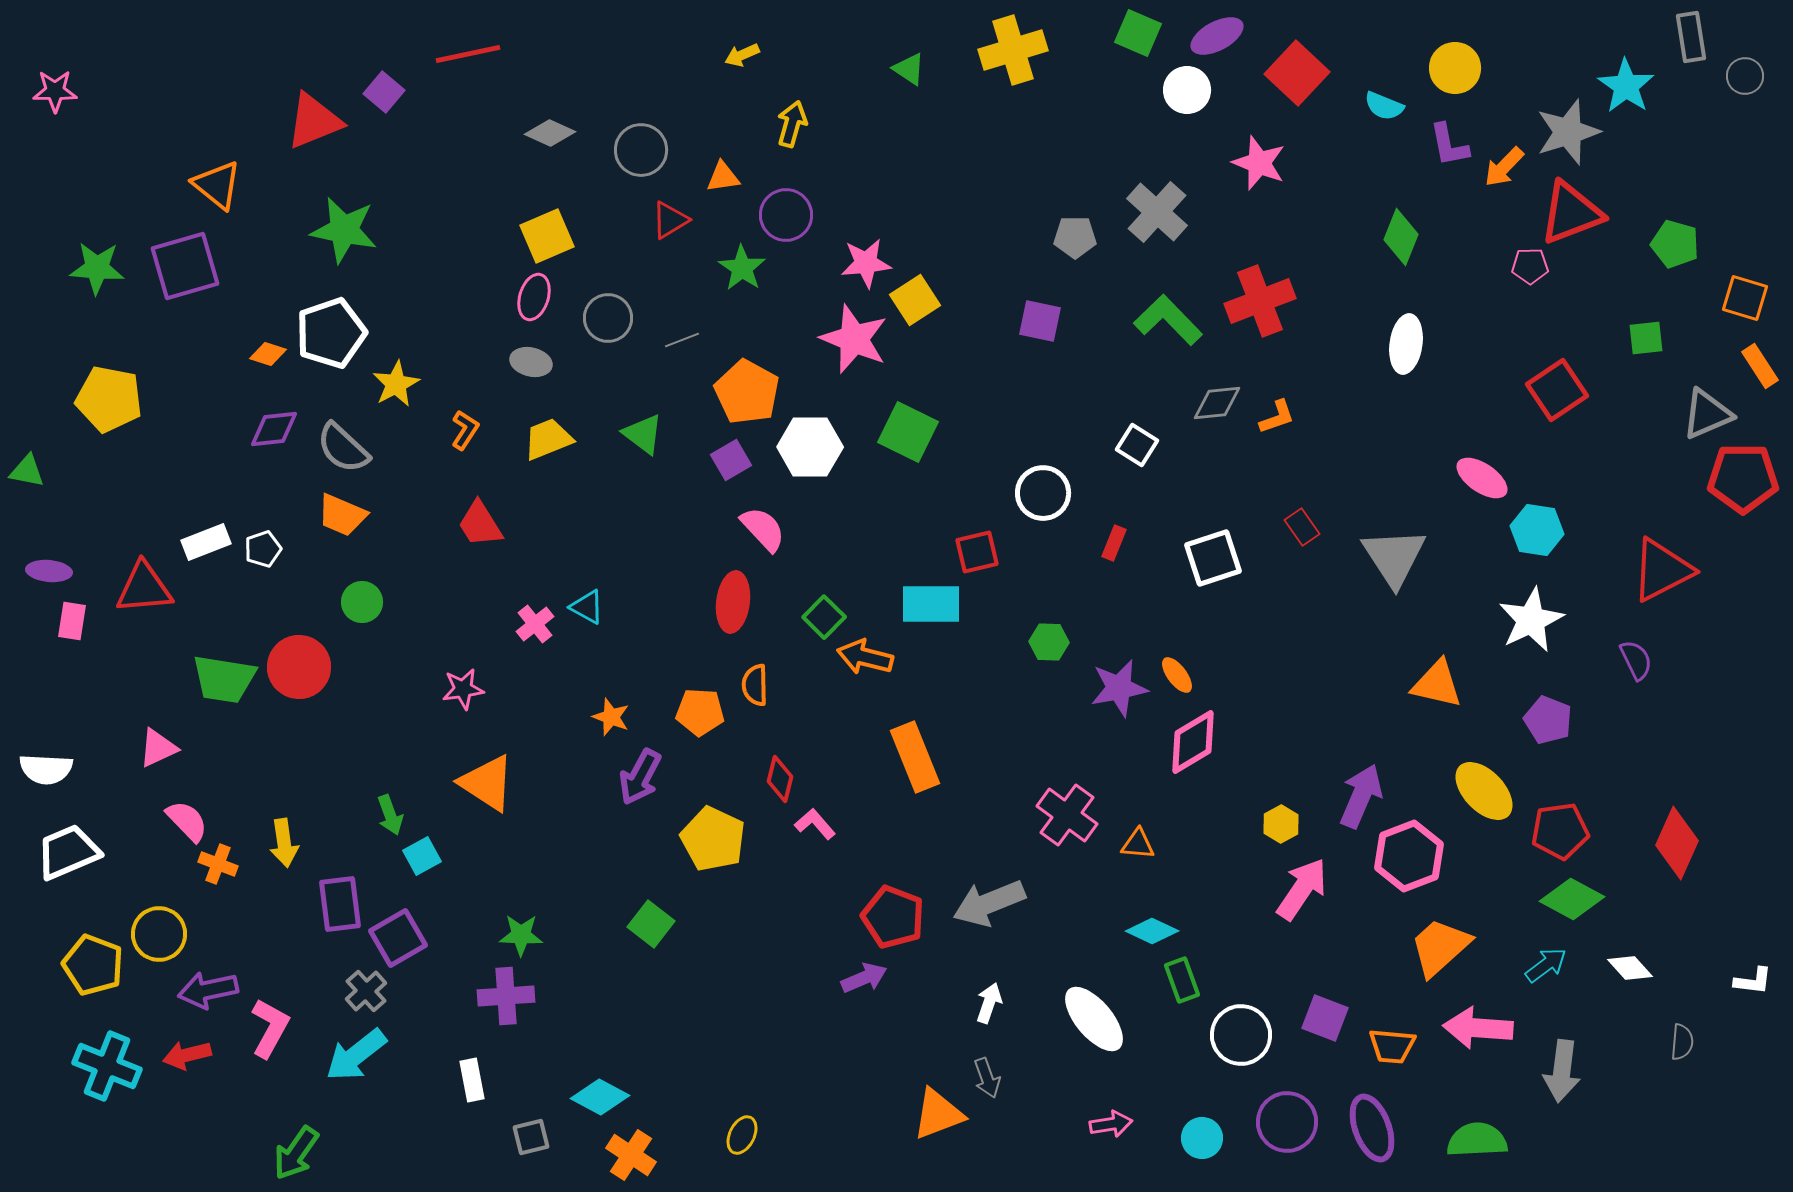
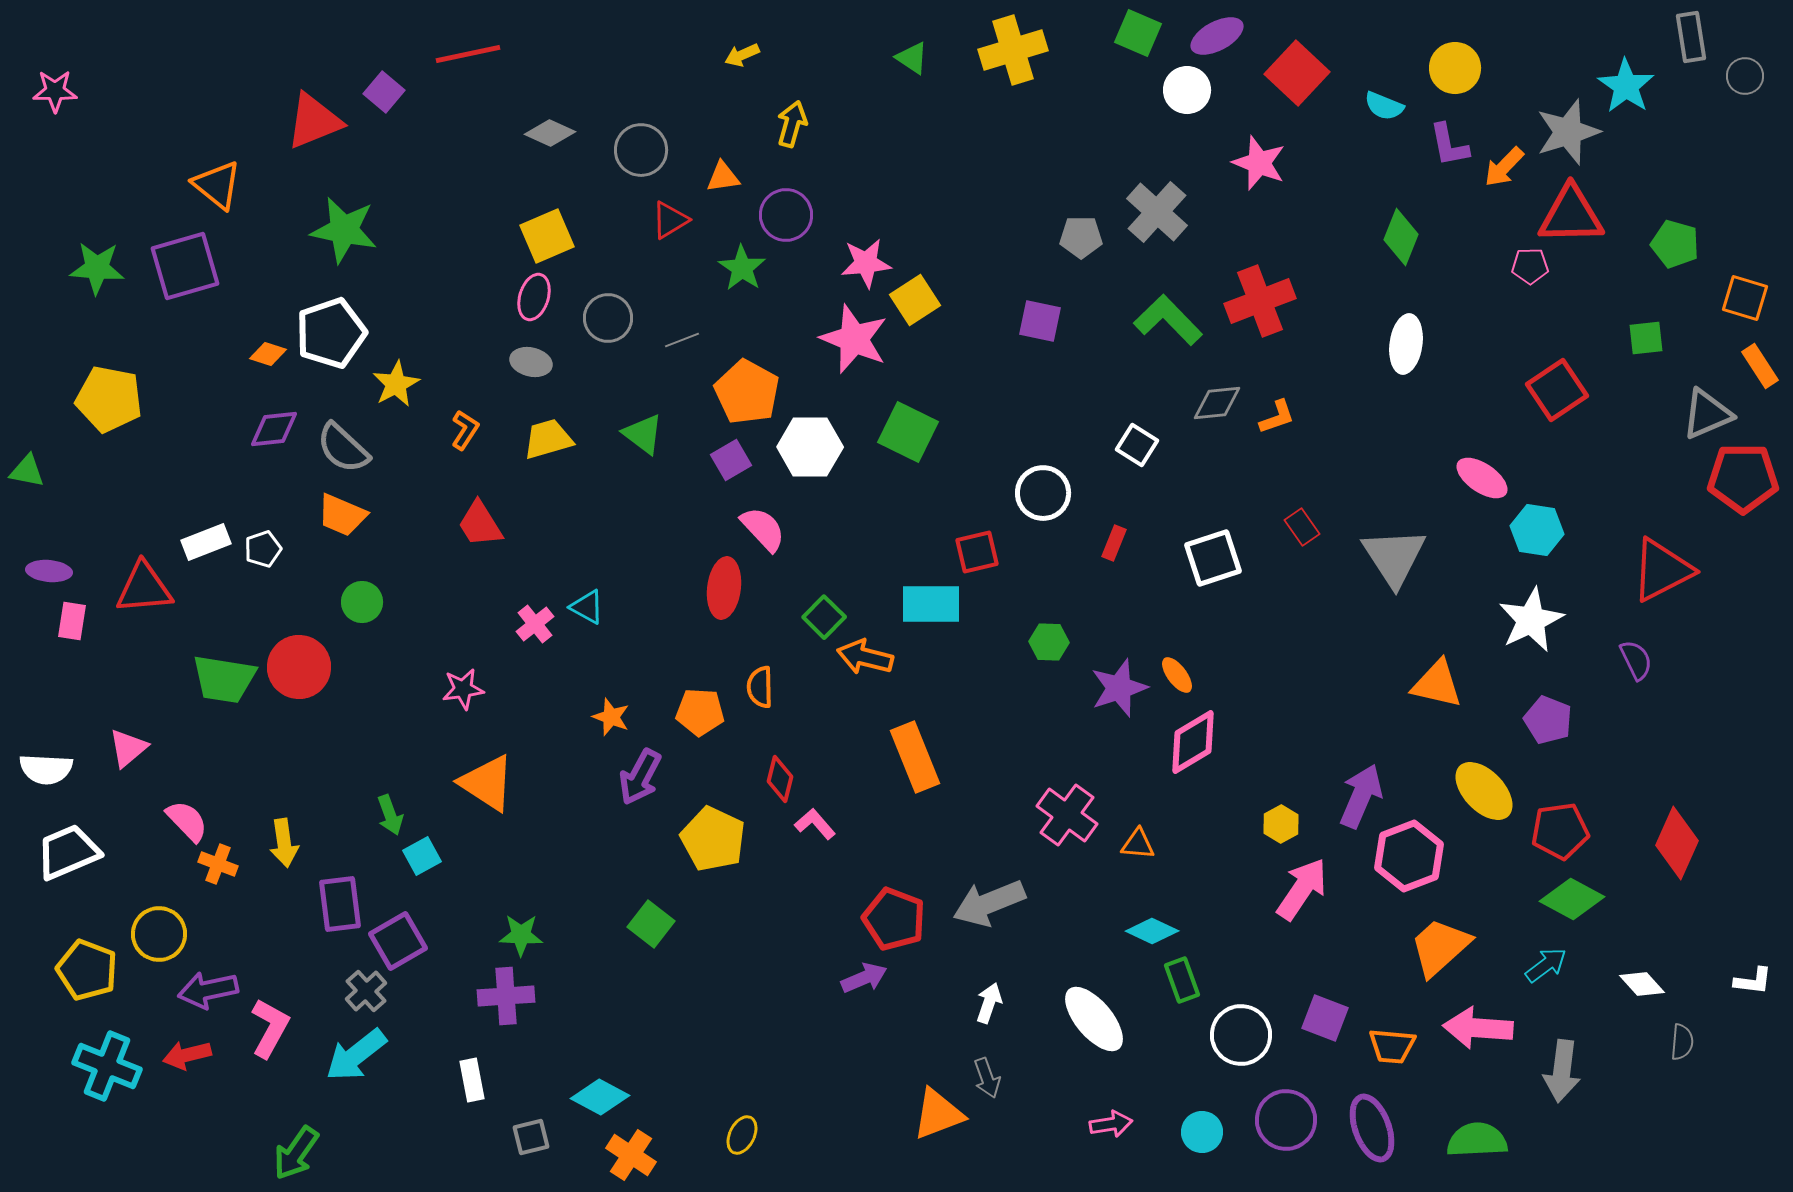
green triangle at (909, 69): moved 3 px right, 11 px up
red triangle at (1571, 213): moved 2 px down; rotated 20 degrees clockwise
gray pentagon at (1075, 237): moved 6 px right
yellow trapezoid at (548, 439): rotated 6 degrees clockwise
red ellipse at (733, 602): moved 9 px left, 14 px up
orange semicircle at (755, 685): moved 5 px right, 2 px down
purple star at (1119, 688): rotated 8 degrees counterclockwise
pink triangle at (158, 748): moved 30 px left; rotated 15 degrees counterclockwise
red pentagon at (893, 917): moved 1 px right, 2 px down
purple square at (398, 938): moved 3 px down
yellow pentagon at (93, 965): moved 6 px left, 5 px down
white diamond at (1630, 968): moved 12 px right, 16 px down
purple circle at (1287, 1122): moved 1 px left, 2 px up
cyan circle at (1202, 1138): moved 6 px up
